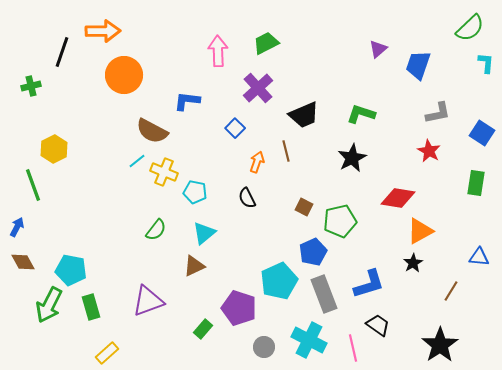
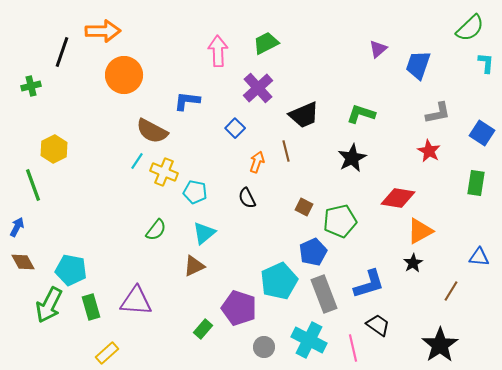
cyan line at (137, 161): rotated 18 degrees counterclockwise
purple triangle at (148, 301): moved 12 px left; rotated 24 degrees clockwise
